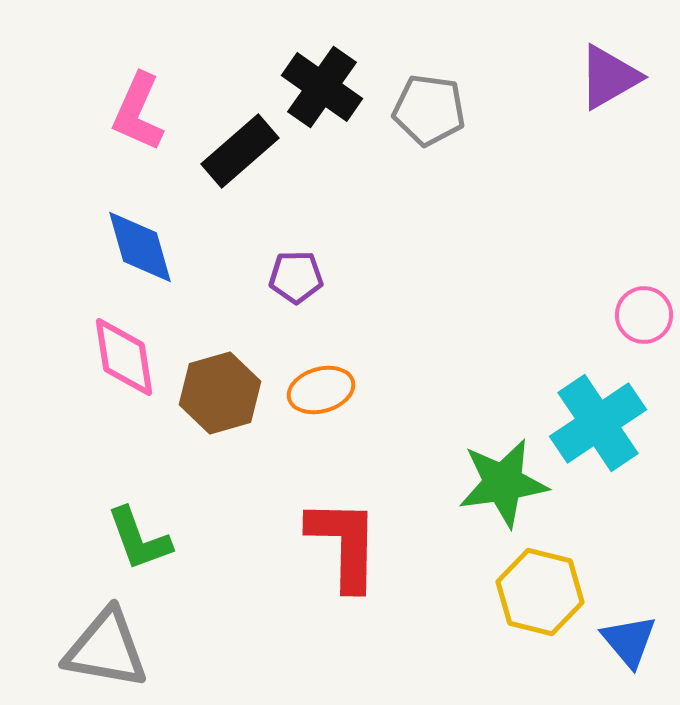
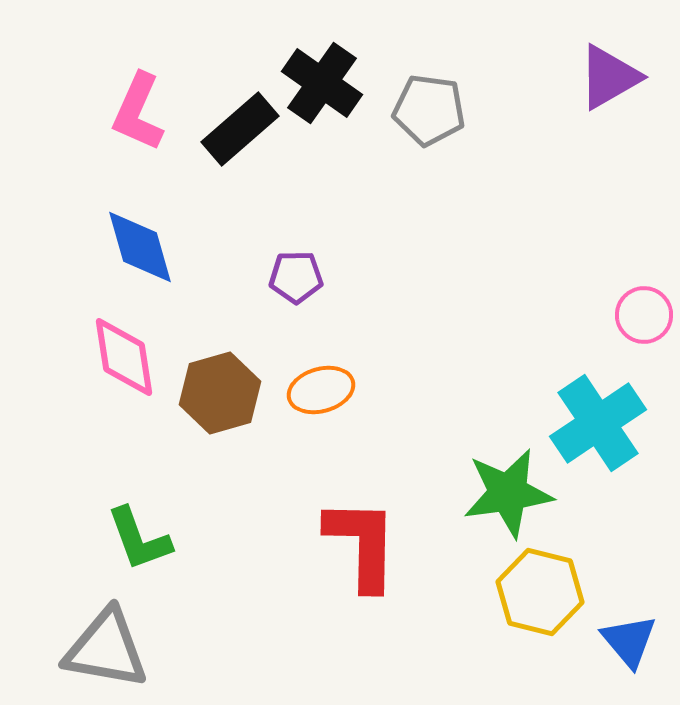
black cross: moved 4 px up
black rectangle: moved 22 px up
green star: moved 5 px right, 10 px down
red L-shape: moved 18 px right
